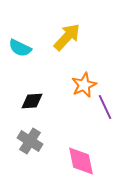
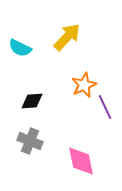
gray cross: rotated 10 degrees counterclockwise
